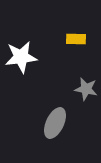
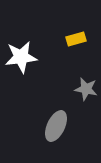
yellow rectangle: rotated 18 degrees counterclockwise
gray ellipse: moved 1 px right, 3 px down
